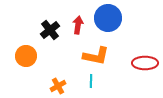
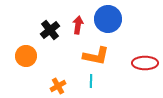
blue circle: moved 1 px down
